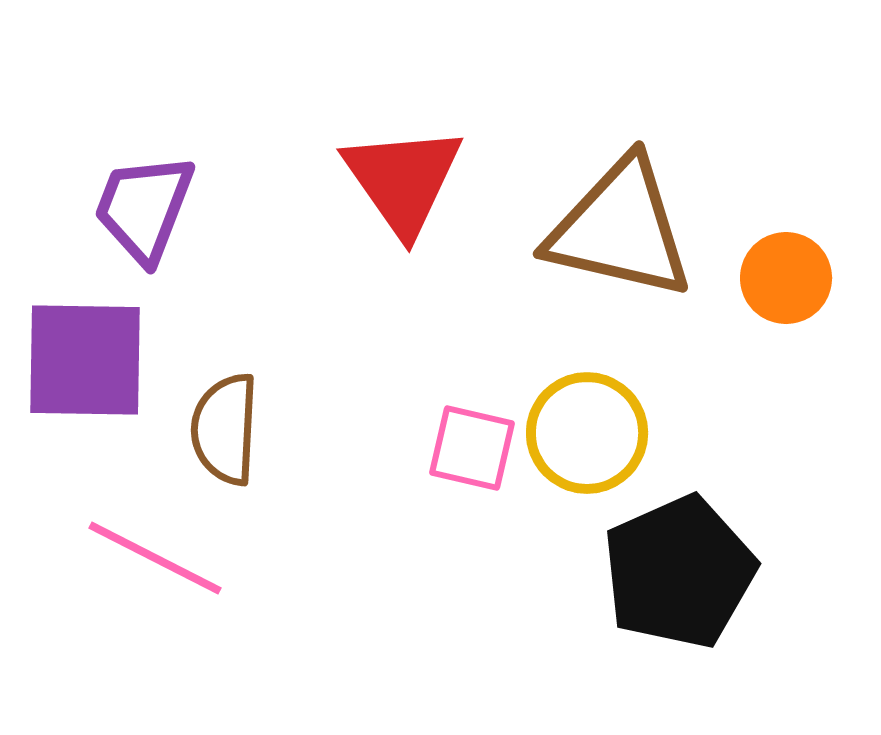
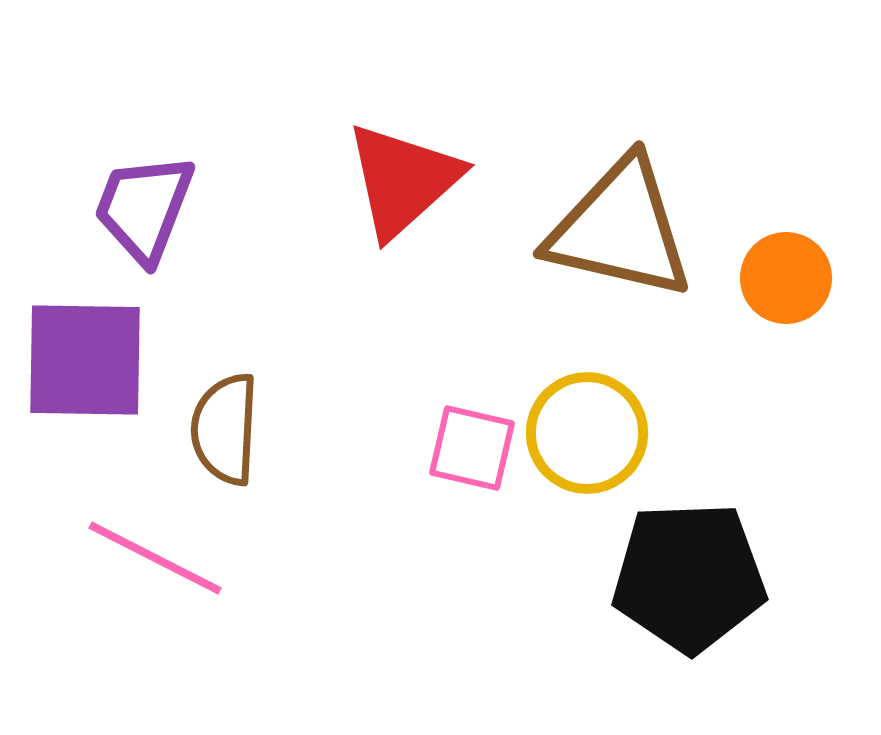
red triangle: rotated 23 degrees clockwise
black pentagon: moved 10 px right, 5 px down; rotated 22 degrees clockwise
